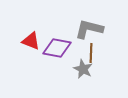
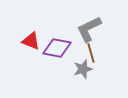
gray L-shape: rotated 40 degrees counterclockwise
brown line: rotated 18 degrees counterclockwise
gray star: rotated 30 degrees clockwise
